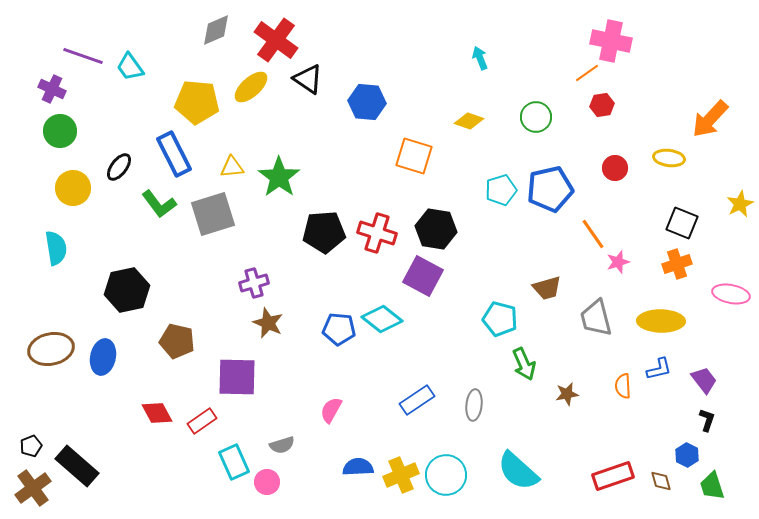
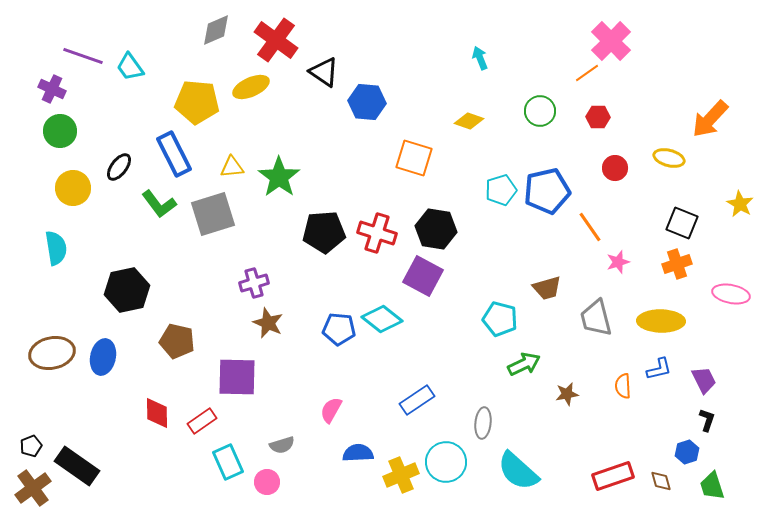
pink cross at (611, 41): rotated 33 degrees clockwise
black triangle at (308, 79): moved 16 px right, 7 px up
yellow ellipse at (251, 87): rotated 18 degrees clockwise
red hexagon at (602, 105): moved 4 px left, 12 px down; rotated 10 degrees clockwise
green circle at (536, 117): moved 4 px right, 6 px up
orange square at (414, 156): moved 2 px down
yellow ellipse at (669, 158): rotated 8 degrees clockwise
blue pentagon at (550, 189): moved 3 px left, 2 px down
yellow star at (740, 204): rotated 16 degrees counterclockwise
orange line at (593, 234): moved 3 px left, 7 px up
brown ellipse at (51, 349): moved 1 px right, 4 px down
green arrow at (524, 364): rotated 92 degrees counterclockwise
purple trapezoid at (704, 380): rotated 12 degrees clockwise
gray ellipse at (474, 405): moved 9 px right, 18 px down
red diamond at (157, 413): rotated 28 degrees clockwise
blue hexagon at (687, 455): moved 3 px up; rotated 15 degrees clockwise
cyan rectangle at (234, 462): moved 6 px left
black rectangle at (77, 466): rotated 6 degrees counterclockwise
blue semicircle at (358, 467): moved 14 px up
cyan circle at (446, 475): moved 13 px up
